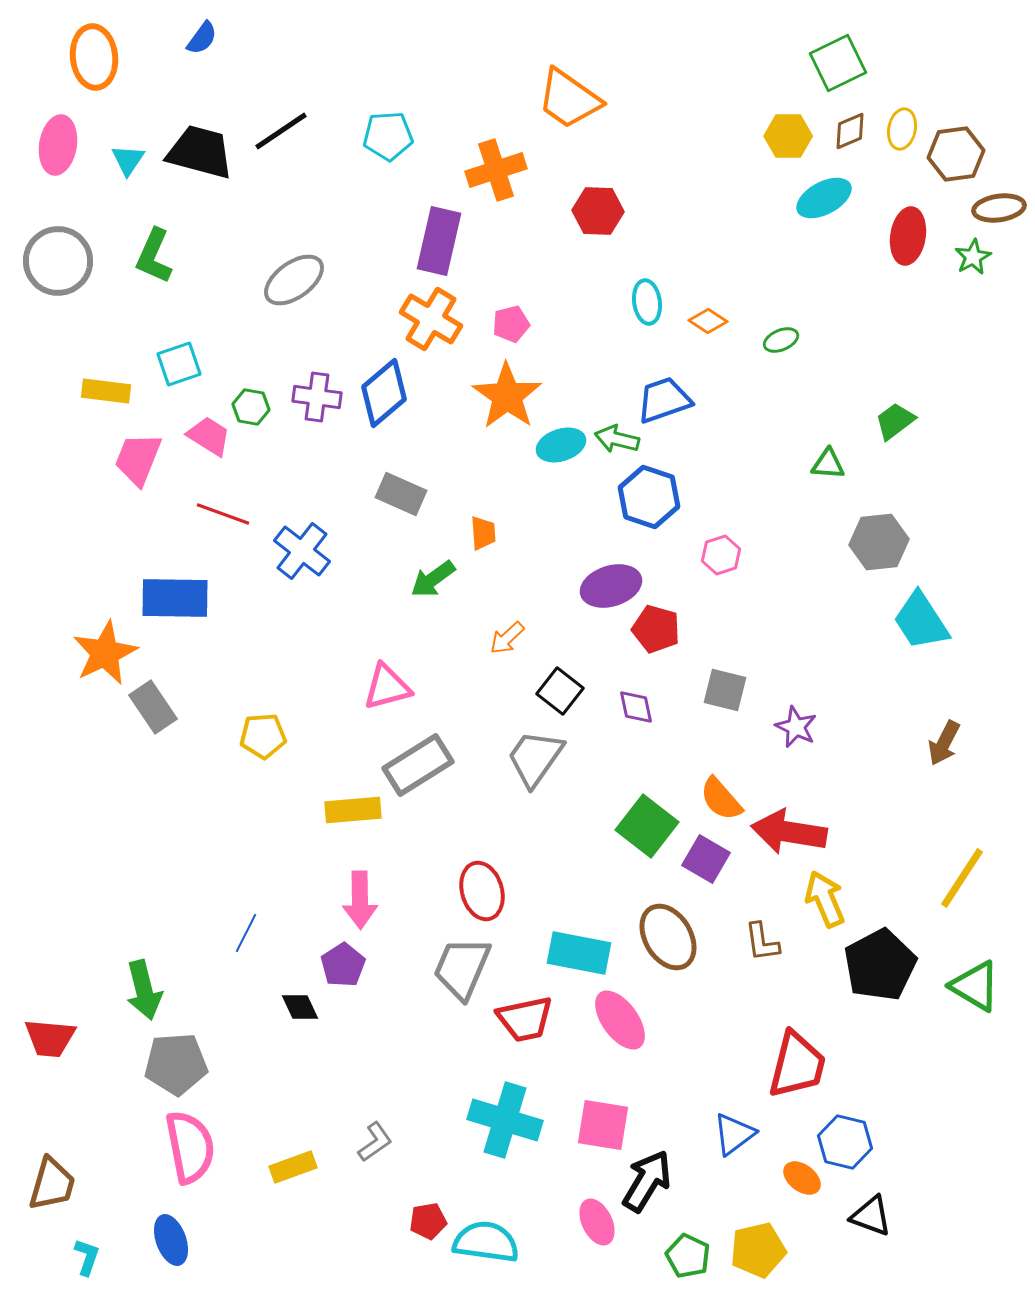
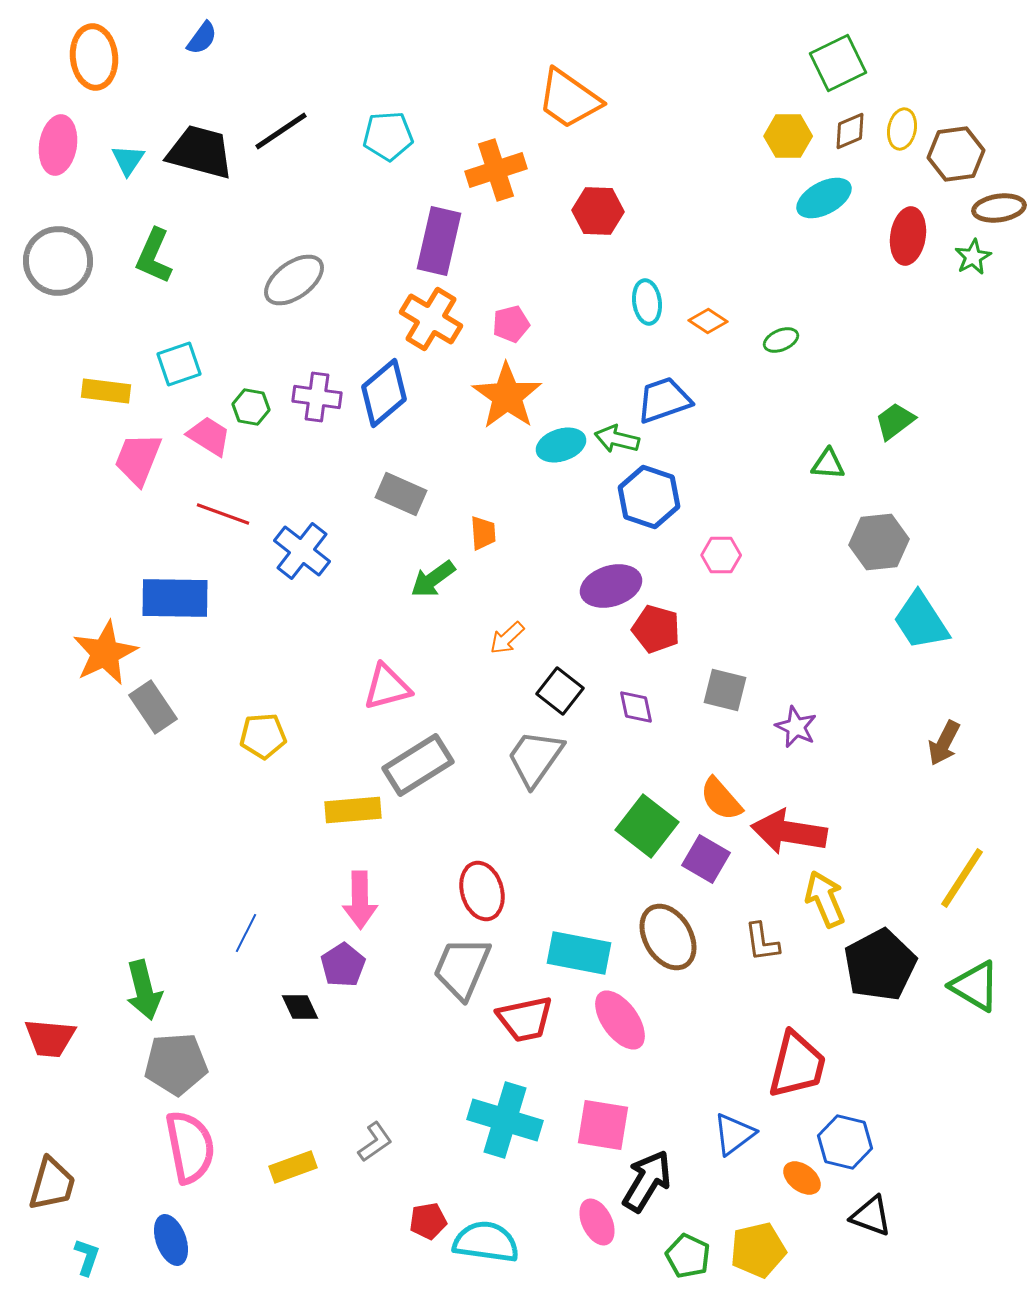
pink hexagon at (721, 555): rotated 18 degrees clockwise
